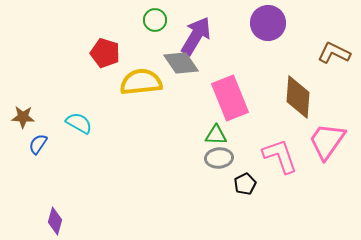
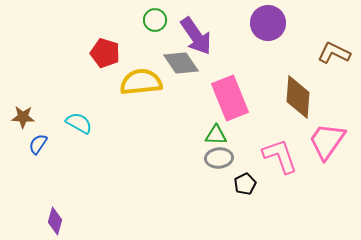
purple arrow: rotated 114 degrees clockwise
